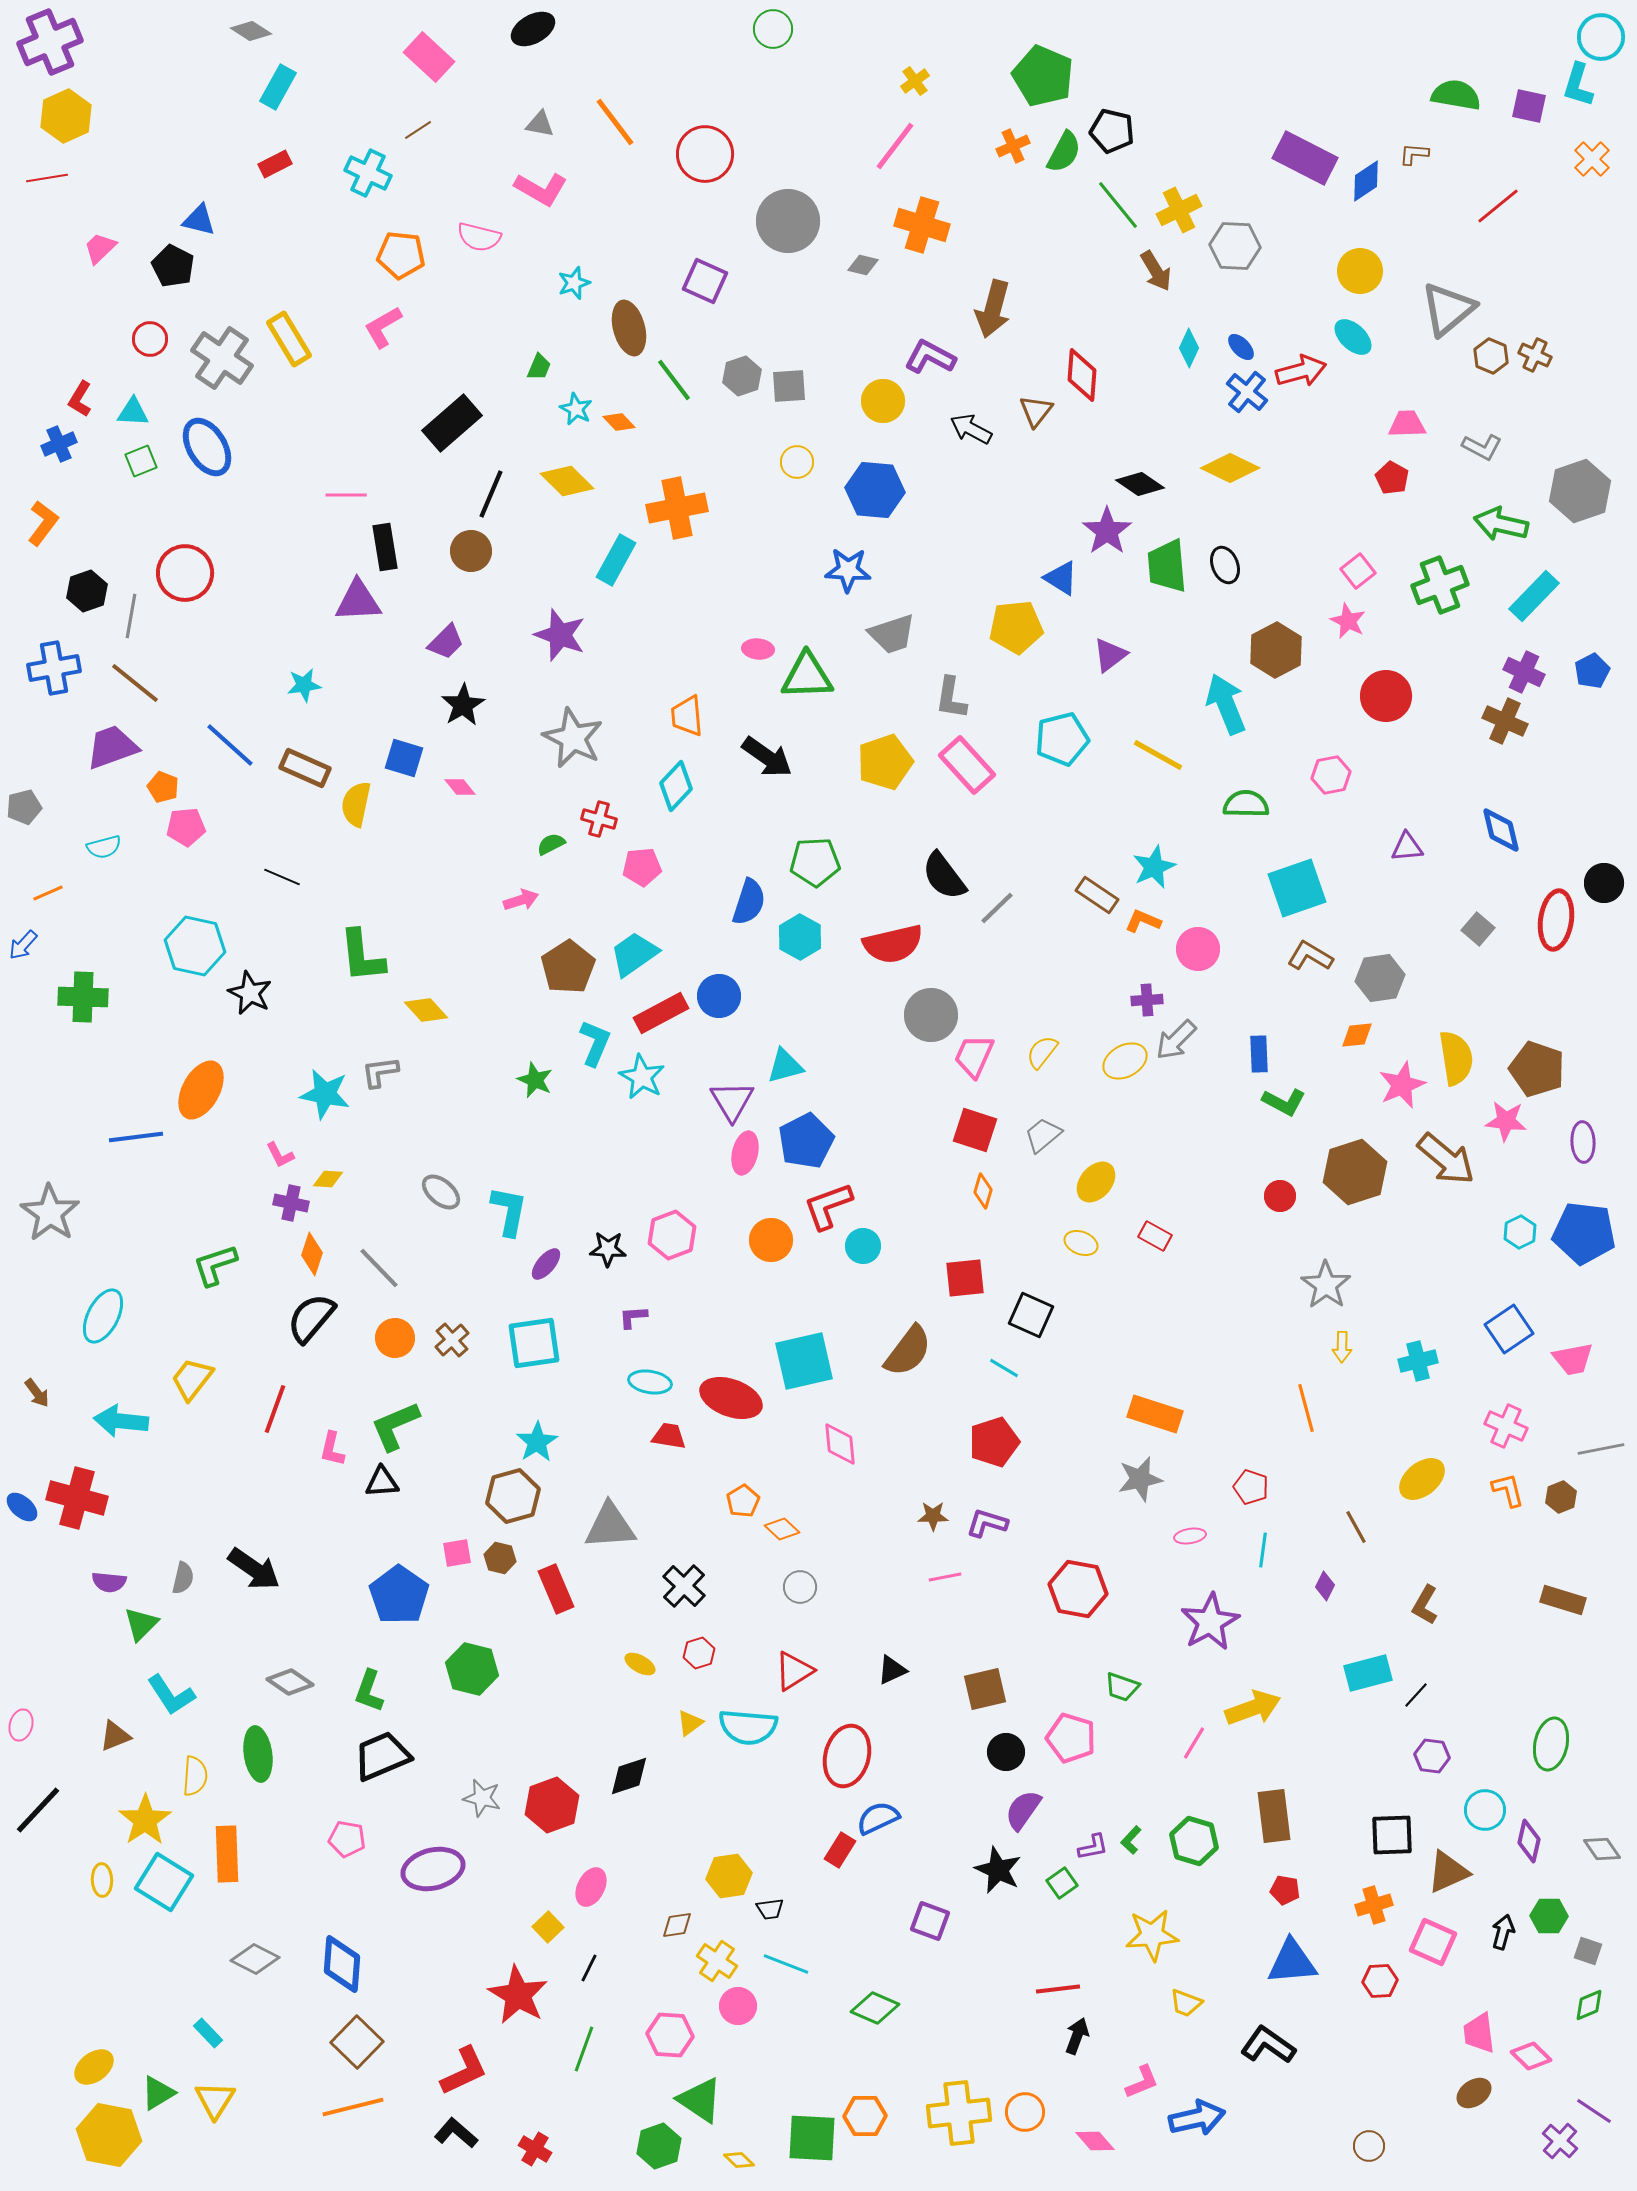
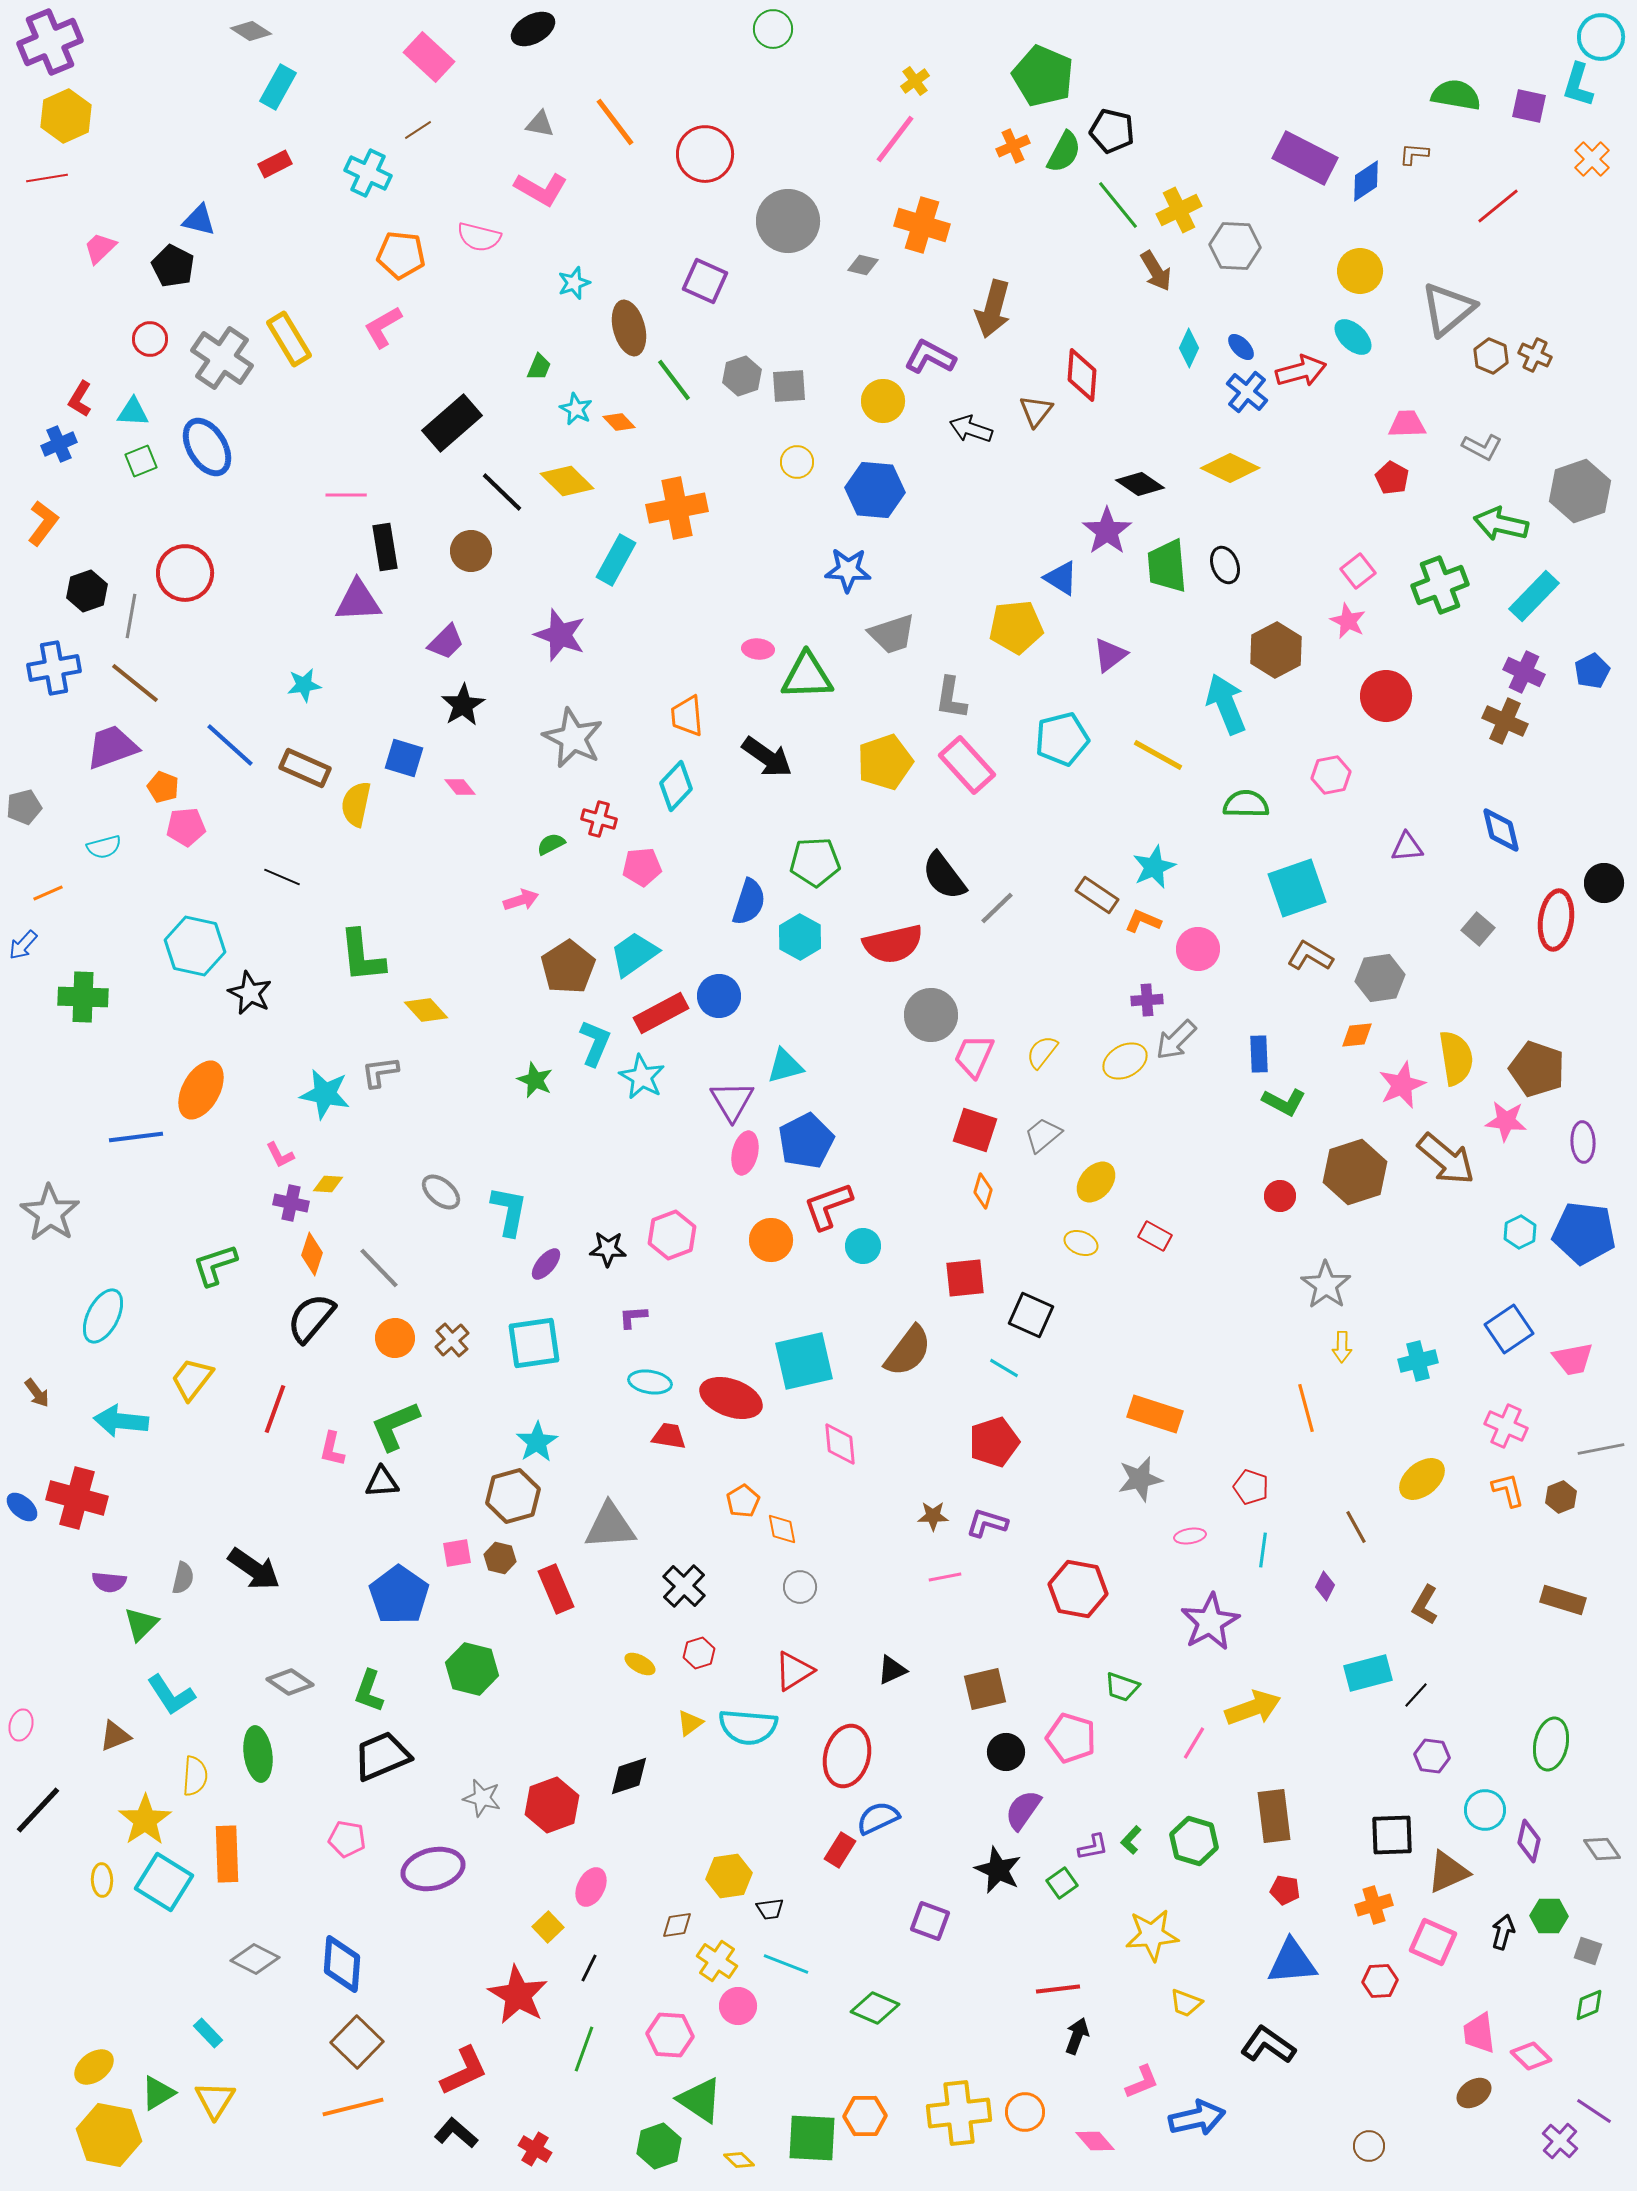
pink line at (895, 146): moved 7 px up
black arrow at (971, 429): rotated 9 degrees counterclockwise
black line at (491, 494): moved 11 px right, 2 px up; rotated 69 degrees counterclockwise
yellow diamond at (328, 1179): moved 5 px down
orange diamond at (782, 1529): rotated 36 degrees clockwise
